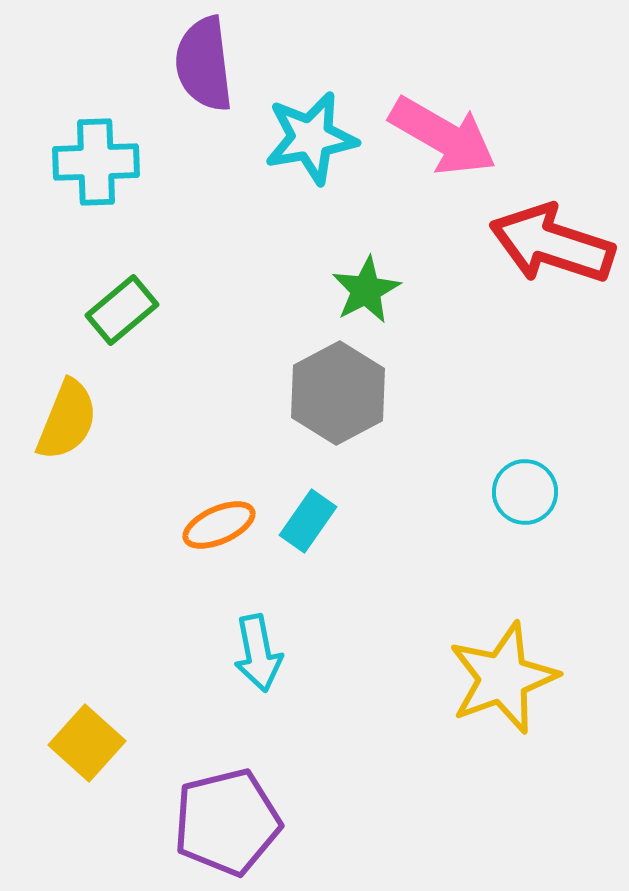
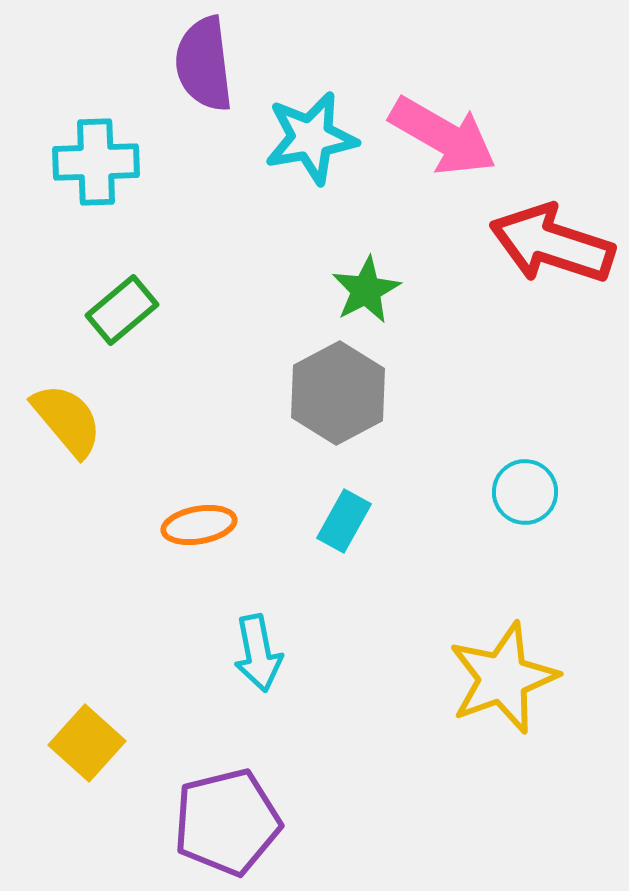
yellow semicircle: rotated 62 degrees counterclockwise
cyan rectangle: moved 36 px right; rotated 6 degrees counterclockwise
orange ellipse: moved 20 px left; rotated 14 degrees clockwise
